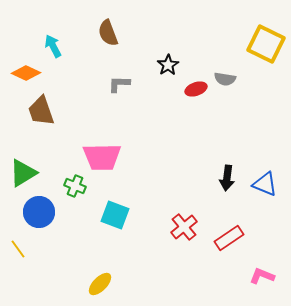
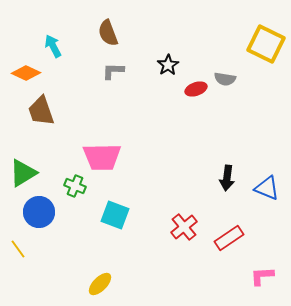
gray L-shape: moved 6 px left, 13 px up
blue triangle: moved 2 px right, 4 px down
pink L-shape: rotated 25 degrees counterclockwise
